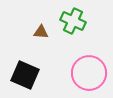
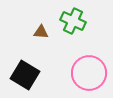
black square: rotated 8 degrees clockwise
